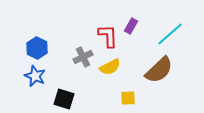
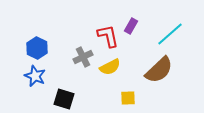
red L-shape: rotated 10 degrees counterclockwise
